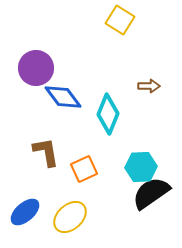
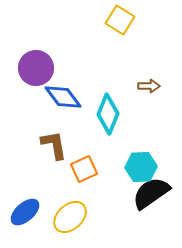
brown L-shape: moved 8 px right, 7 px up
